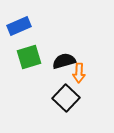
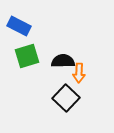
blue rectangle: rotated 50 degrees clockwise
green square: moved 2 px left, 1 px up
black semicircle: moved 1 px left; rotated 15 degrees clockwise
